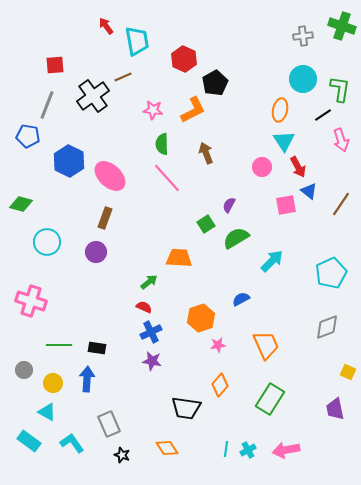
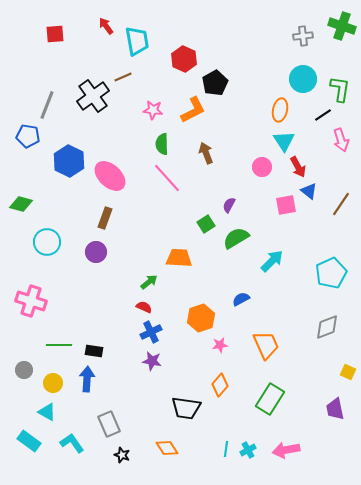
red square at (55, 65): moved 31 px up
pink star at (218, 345): moved 2 px right
black rectangle at (97, 348): moved 3 px left, 3 px down
